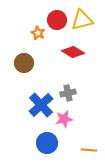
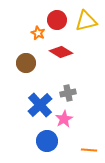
yellow triangle: moved 4 px right, 1 px down
red diamond: moved 12 px left
brown circle: moved 2 px right
blue cross: moved 1 px left
pink star: rotated 18 degrees counterclockwise
blue circle: moved 2 px up
